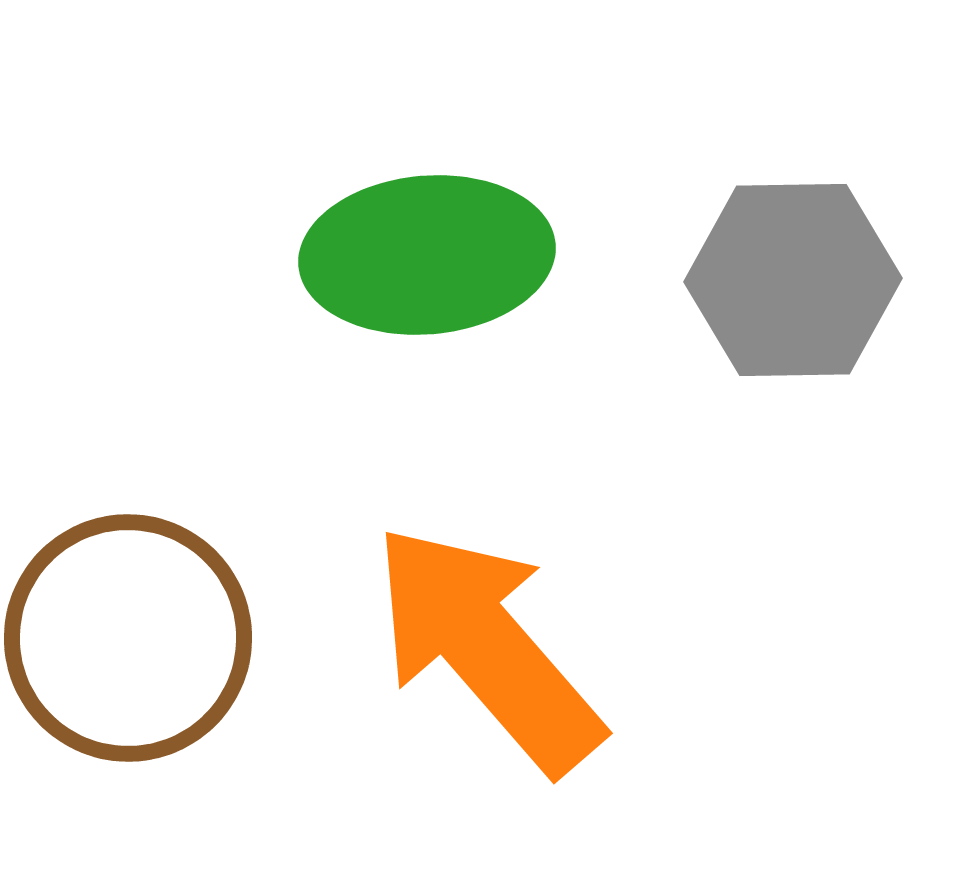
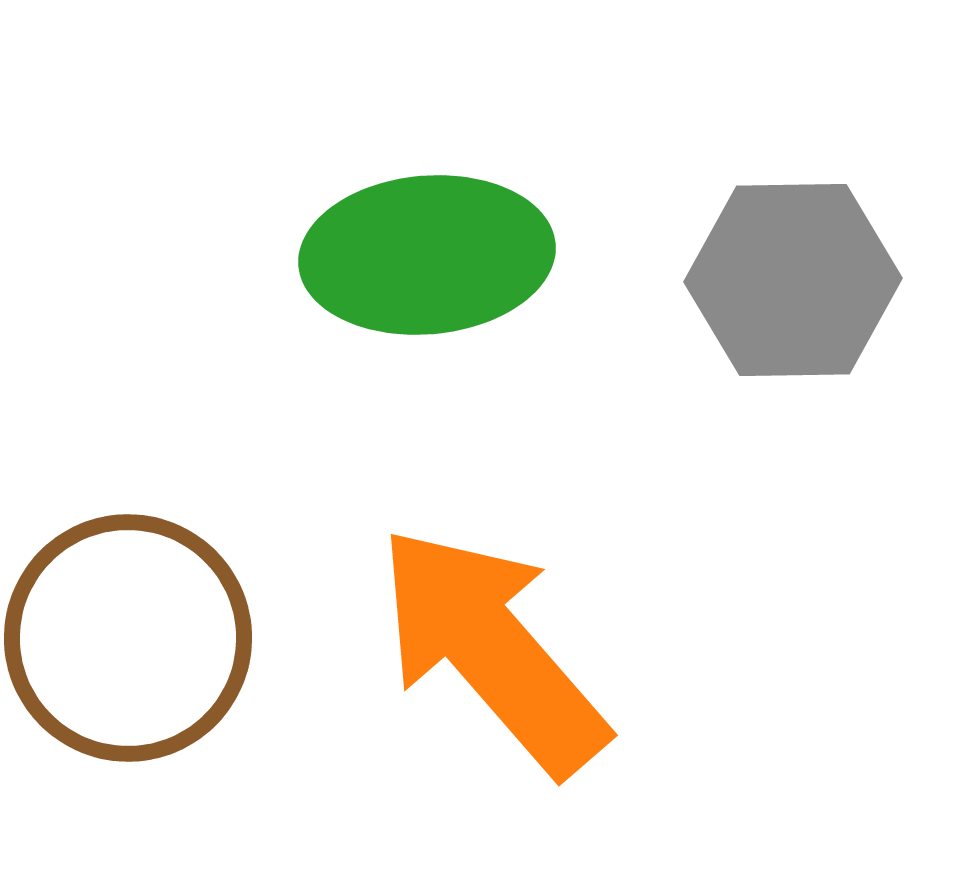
orange arrow: moved 5 px right, 2 px down
